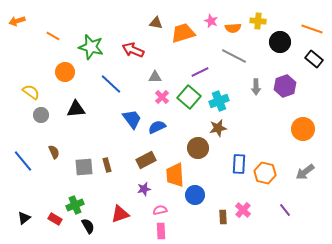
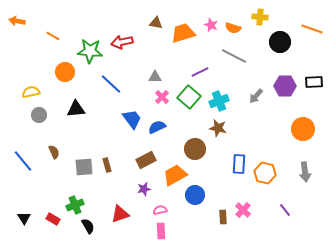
orange arrow at (17, 21): rotated 28 degrees clockwise
pink star at (211, 21): moved 4 px down
yellow cross at (258, 21): moved 2 px right, 4 px up
orange semicircle at (233, 28): rotated 21 degrees clockwise
green star at (91, 47): moved 1 px left, 4 px down; rotated 10 degrees counterclockwise
red arrow at (133, 50): moved 11 px left, 8 px up; rotated 35 degrees counterclockwise
black rectangle at (314, 59): moved 23 px down; rotated 42 degrees counterclockwise
purple hexagon at (285, 86): rotated 20 degrees clockwise
gray arrow at (256, 87): moved 9 px down; rotated 42 degrees clockwise
yellow semicircle at (31, 92): rotated 48 degrees counterclockwise
gray circle at (41, 115): moved 2 px left
brown star at (218, 128): rotated 24 degrees clockwise
brown circle at (198, 148): moved 3 px left, 1 px down
gray arrow at (305, 172): rotated 60 degrees counterclockwise
orange trapezoid at (175, 175): rotated 65 degrees clockwise
black triangle at (24, 218): rotated 24 degrees counterclockwise
red rectangle at (55, 219): moved 2 px left
